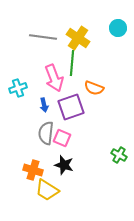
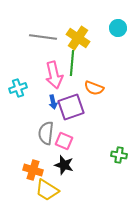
pink arrow: moved 3 px up; rotated 8 degrees clockwise
blue arrow: moved 9 px right, 3 px up
pink square: moved 2 px right, 3 px down
green cross: rotated 21 degrees counterclockwise
